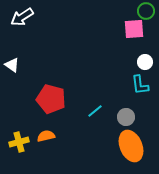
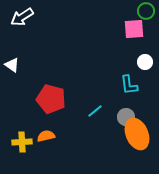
cyan L-shape: moved 11 px left
yellow cross: moved 3 px right; rotated 12 degrees clockwise
orange ellipse: moved 6 px right, 12 px up
